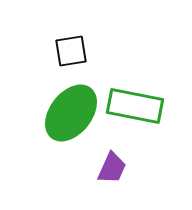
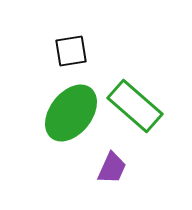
green rectangle: rotated 30 degrees clockwise
